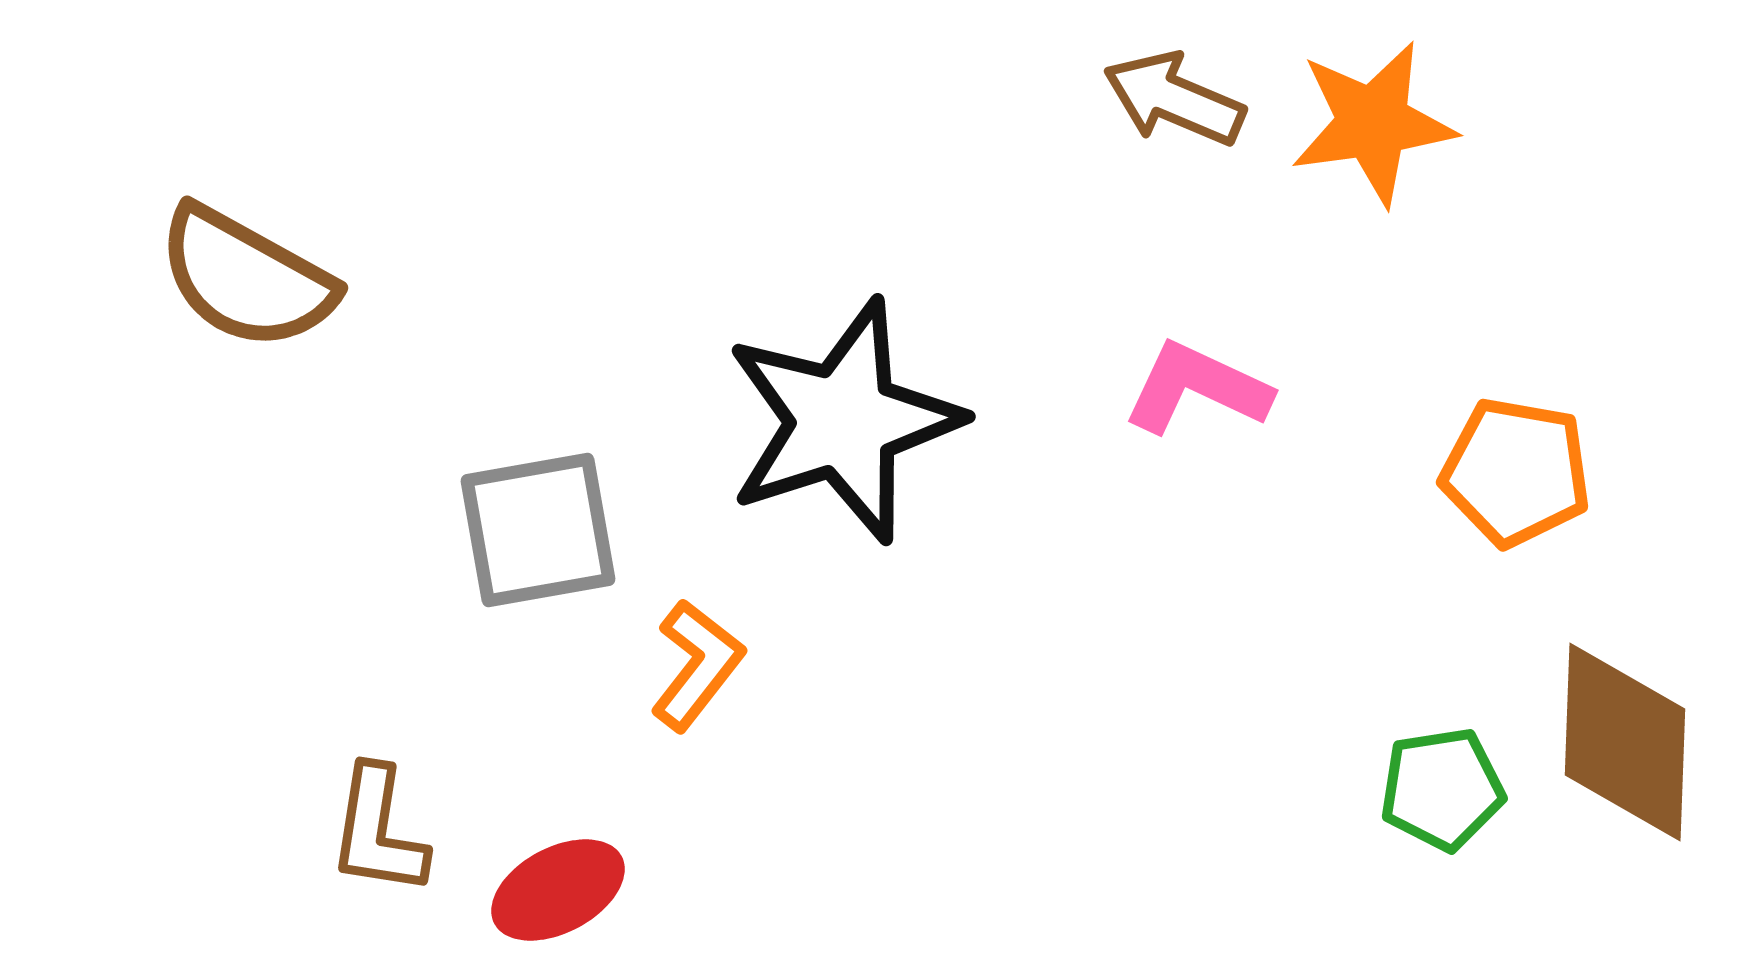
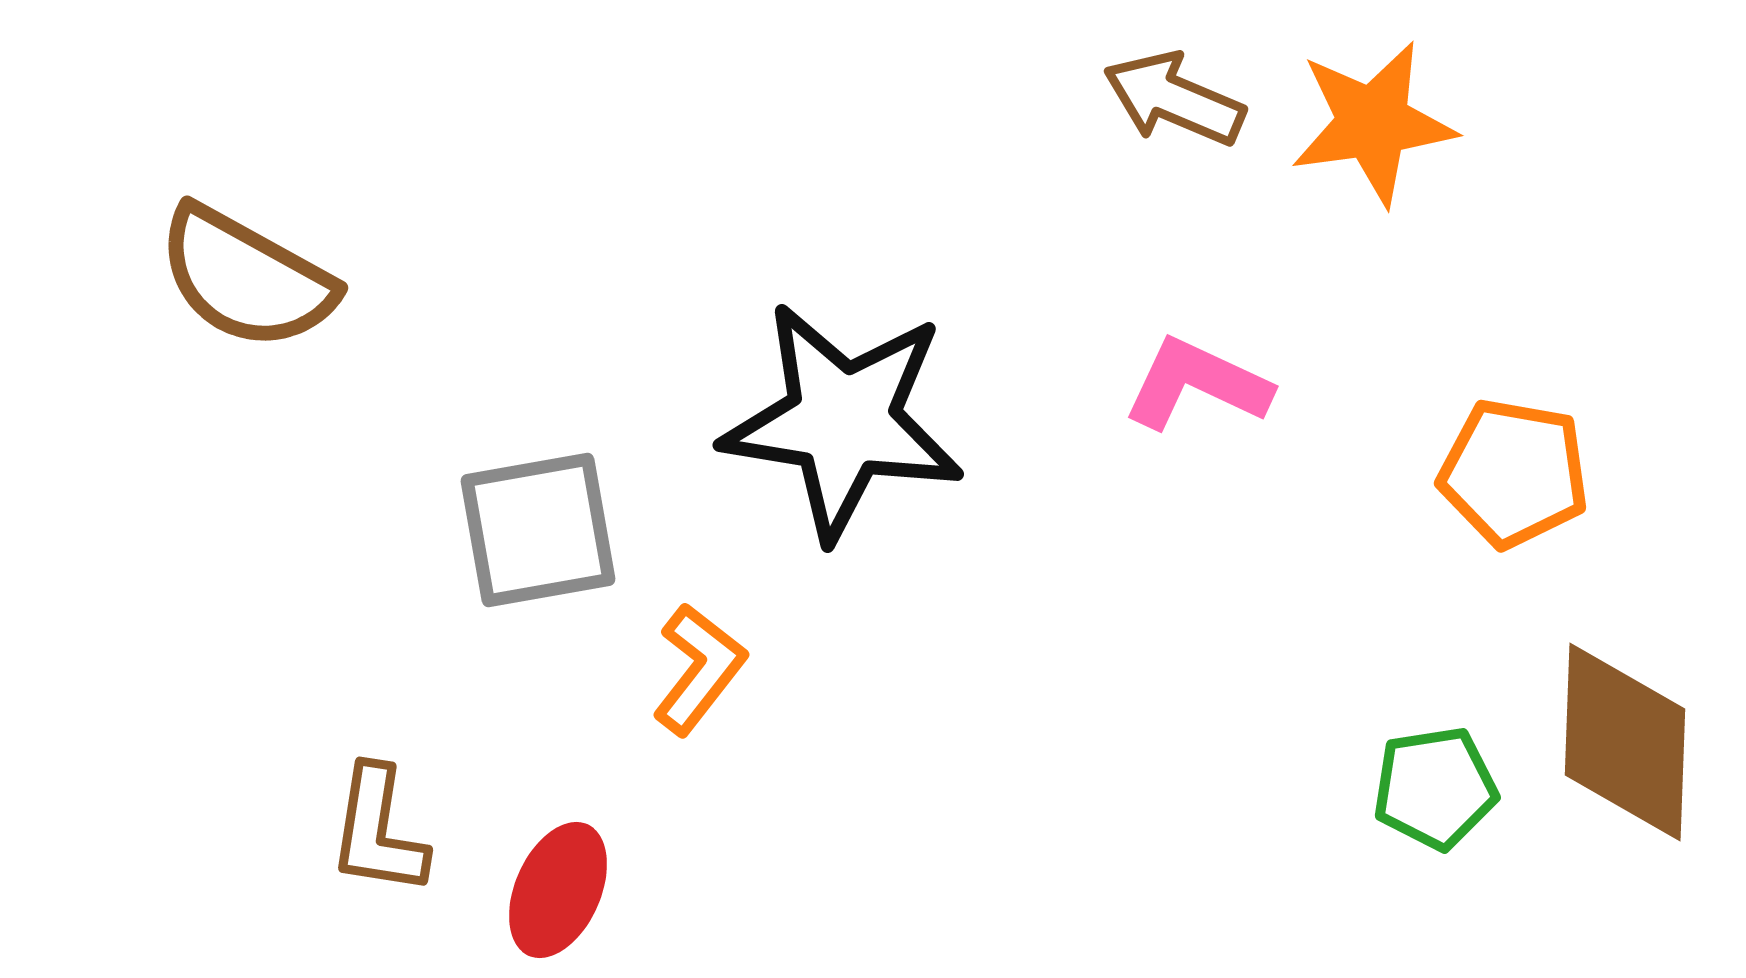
pink L-shape: moved 4 px up
black star: rotated 27 degrees clockwise
orange pentagon: moved 2 px left, 1 px down
orange L-shape: moved 2 px right, 4 px down
green pentagon: moved 7 px left, 1 px up
red ellipse: rotated 38 degrees counterclockwise
